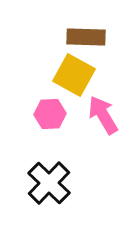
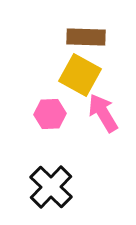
yellow square: moved 6 px right
pink arrow: moved 2 px up
black cross: moved 2 px right, 4 px down
